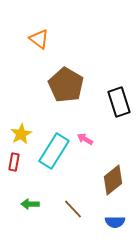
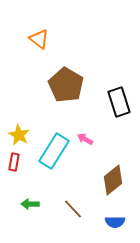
yellow star: moved 2 px left, 1 px down; rotated 15 degrees counterclockwise
